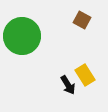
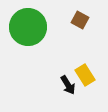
brown square: moved 2 px left
green circle: moved 6 px right, 9 px up
